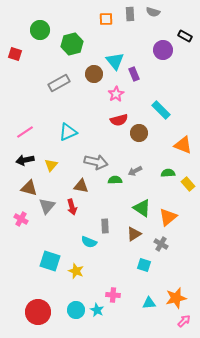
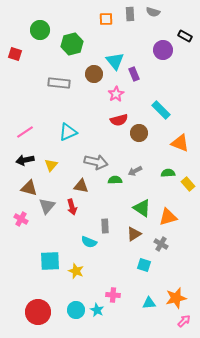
gray rectangle at (59, 83): rotated 35 degrees clockwise
orange triangle at (183, 145): moved 3 px left, 2 px up
orange triangle at (168, 217): rotated 24 degrees clockwise
cyan square at (50, 261): rotated 20 degrees counterclockwise
